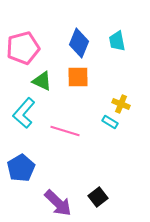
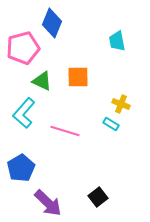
blue diamond: moved 27 px left, 20 px up
cyan rectangle: moved 1 px right, 2 px down
purple arrow: moved 10 px left
